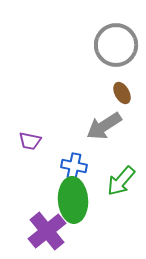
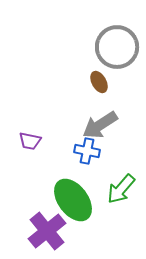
gray circle: moved 1 px right, 2 px down
brown ellipse: moved 23 px left, 11 px up
gray arrow: moved 4 px left, 1 px up
blue cross: moved 13 px right, 15 px up
green arrow: moved 8 px down
green ellipse: rotated 33 degrees counterclockwise
